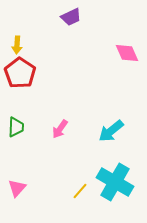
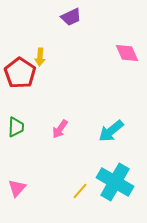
yellow arrow: moved 23 px right, 12 px down
